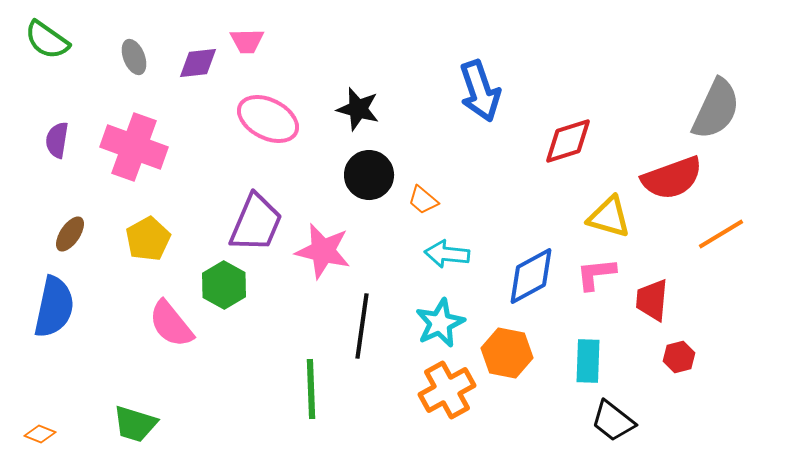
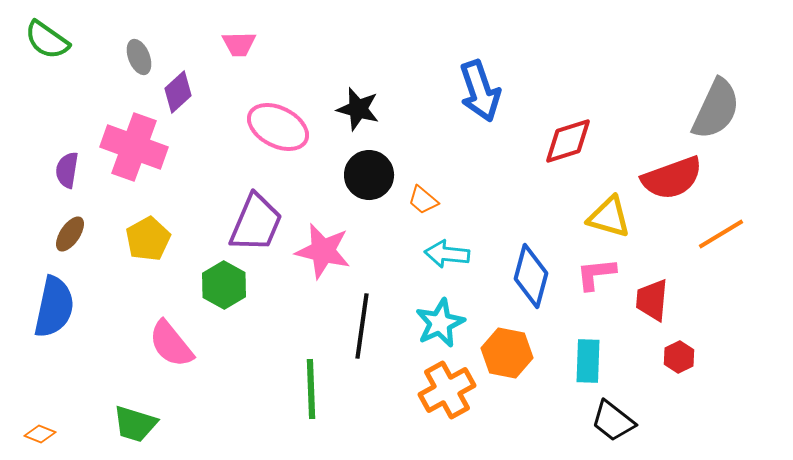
pink trapezoid: moved 8 px left, 3 px down
gray ellipse: moved 5 px right
purple diamond: moved 20 px left, 29 px down; rotated 36 degrees counterclockwise
pink ellipse: moved 10 px right, 8 px down
purple semicircle: moved 10 px right, 30 px down
blue diamond: rotated 46 degrees counterclockwise
pink semicircle: moved 20 px down
red hexagon: rotated 12 degrees counterclockwise
